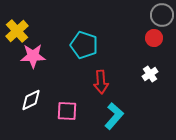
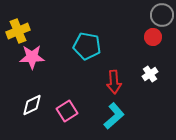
yellow cross: moved 1 px right; rotated 20 degrees clockwise
red circle: moved 1 px left, 1 px up
cyan pentagon: moved 3 px right, 1 px down; rotated 8 degrees counterclockwise
pink star: moved 1 px left, 1 px down
red arrow: moved 13 px right
white diamond: moved 1 px right, 5 px down
pink square: rotated 35 degrees counterclockwise
cyan L-shape: rotated 8 degrees clockwise
